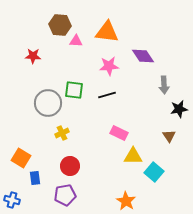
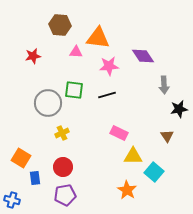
orange triangle: moved 9 px left, 6 px down
pink triangle: moved 11 px down
red star: rotated 14 degrees counterclockwise
brown triangle: moved 2 px left
red circle: moved 7 px left, 1 px down
orange star: moved 1 px right, 11 px up
